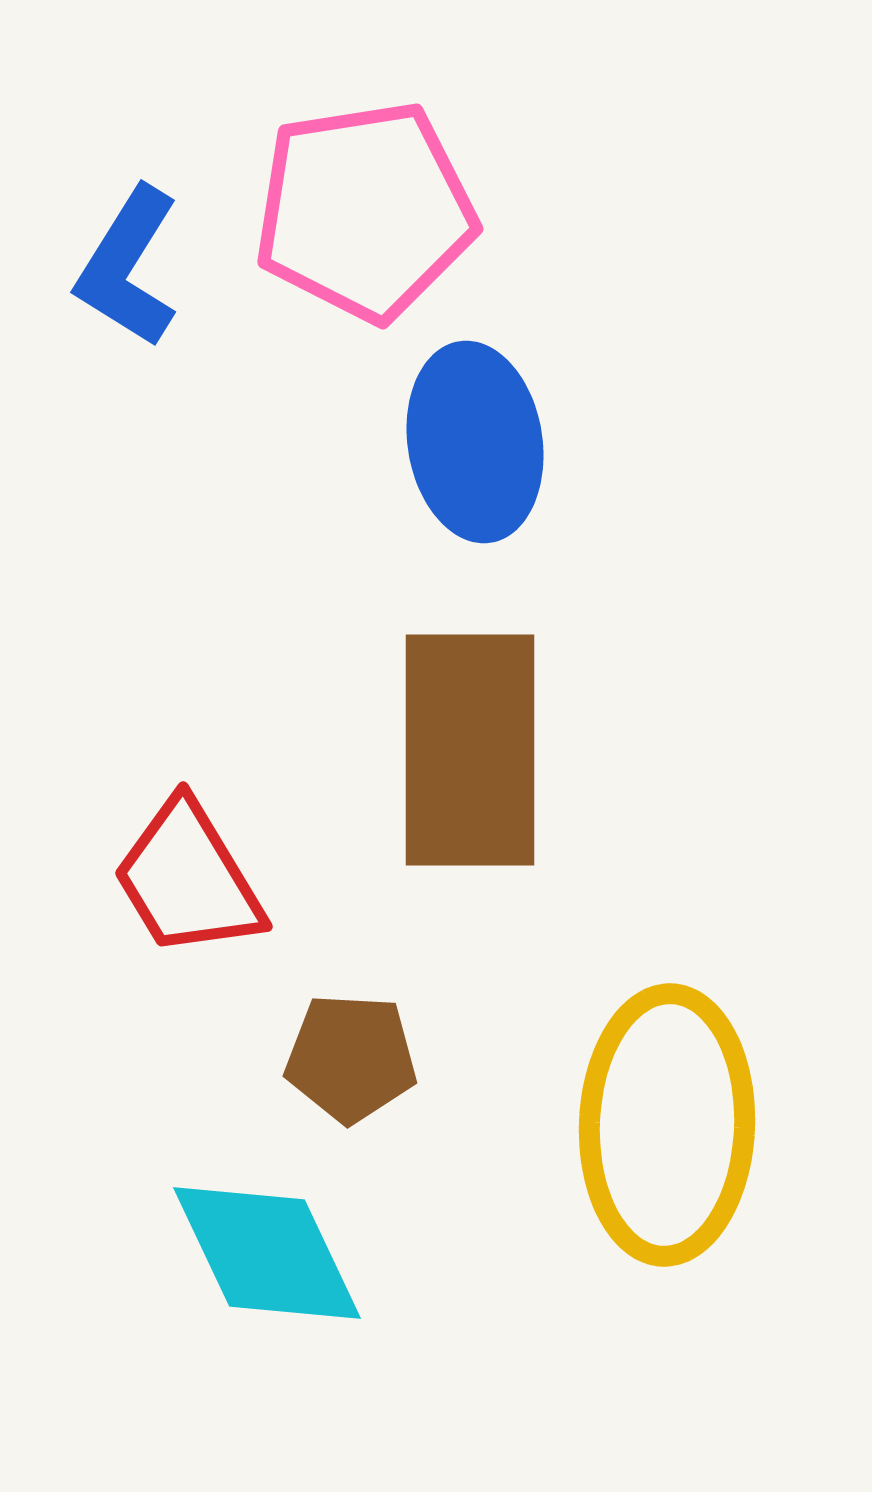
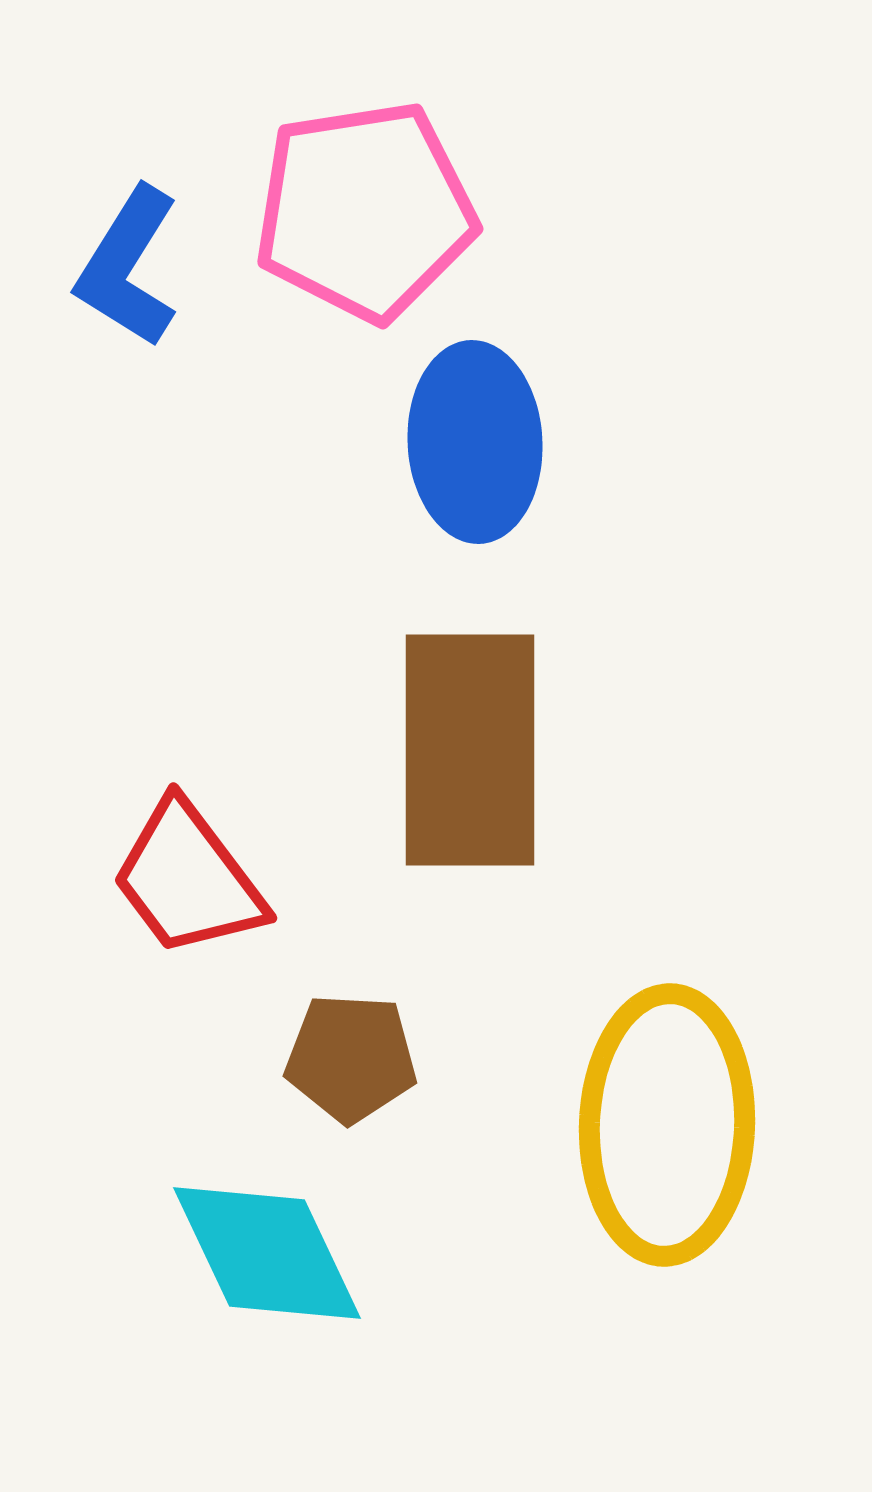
blue ellipse: rotated 6 degrees clockwise
red trapezoid: rotated 6 degrees counterclockwise
